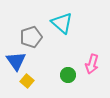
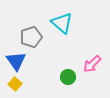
pink arrow: rotated 30 degrees clockwise
green circle: moved 2 px down
yellow square: moved 12 px left, 3 px down
